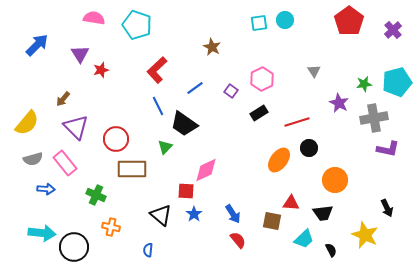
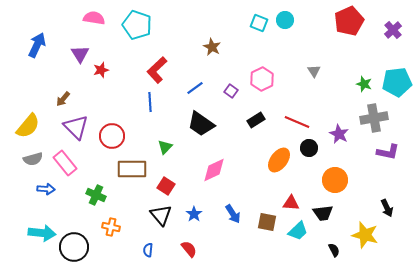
red pentagon at (349, 21): rotated 12 degrees clockwise
cyan square at (259, 23): rotated 30 degrees clockwise
blue arrow at (37, 45): rotated 20 degrees counterclockwise
cyan pentagon at (397, 82): rotated 8 degrees clockwise
green star at (364, 84): rotated 28 degrees clockwise
purple star at (339, 103): moved 31 px down
blue line at (158, 106): moved 8 px left, 4 px up; rotated 24 degrees clockwise
black rectangle at (259, 113): moved 3 px left, 7 px down
red line at (297, 122): rotated 40 degrees clockwise
yellow semicircle at (27, 123): moved 1 px right, 3 px down
black trapezoid at (184, 124): moved 17 px right
red circle at (116, 139): moved 4 px left, 3 px up
purple L-shape at (388, 149): moved 3 px down
pink diamond at (206, 170): moved 8 px right
red square at (186, 191): moved 20 px left, 5 px up; rotated 30 degrees clockwise
black triangle at (161, 215): rotated 10 degrees clockwise
brown square at (272, 221): moved 5 px left, 1 px down
yellow star at (365, 235): rotated 8 degrees counterclockwise
cyan trapezoid at (304, 239): moved 6 px left, 8 px up
red semicircle at (238, 240): moved 49 px left, 9 px down
black semicircle at (331, 250): moved 3 px right
